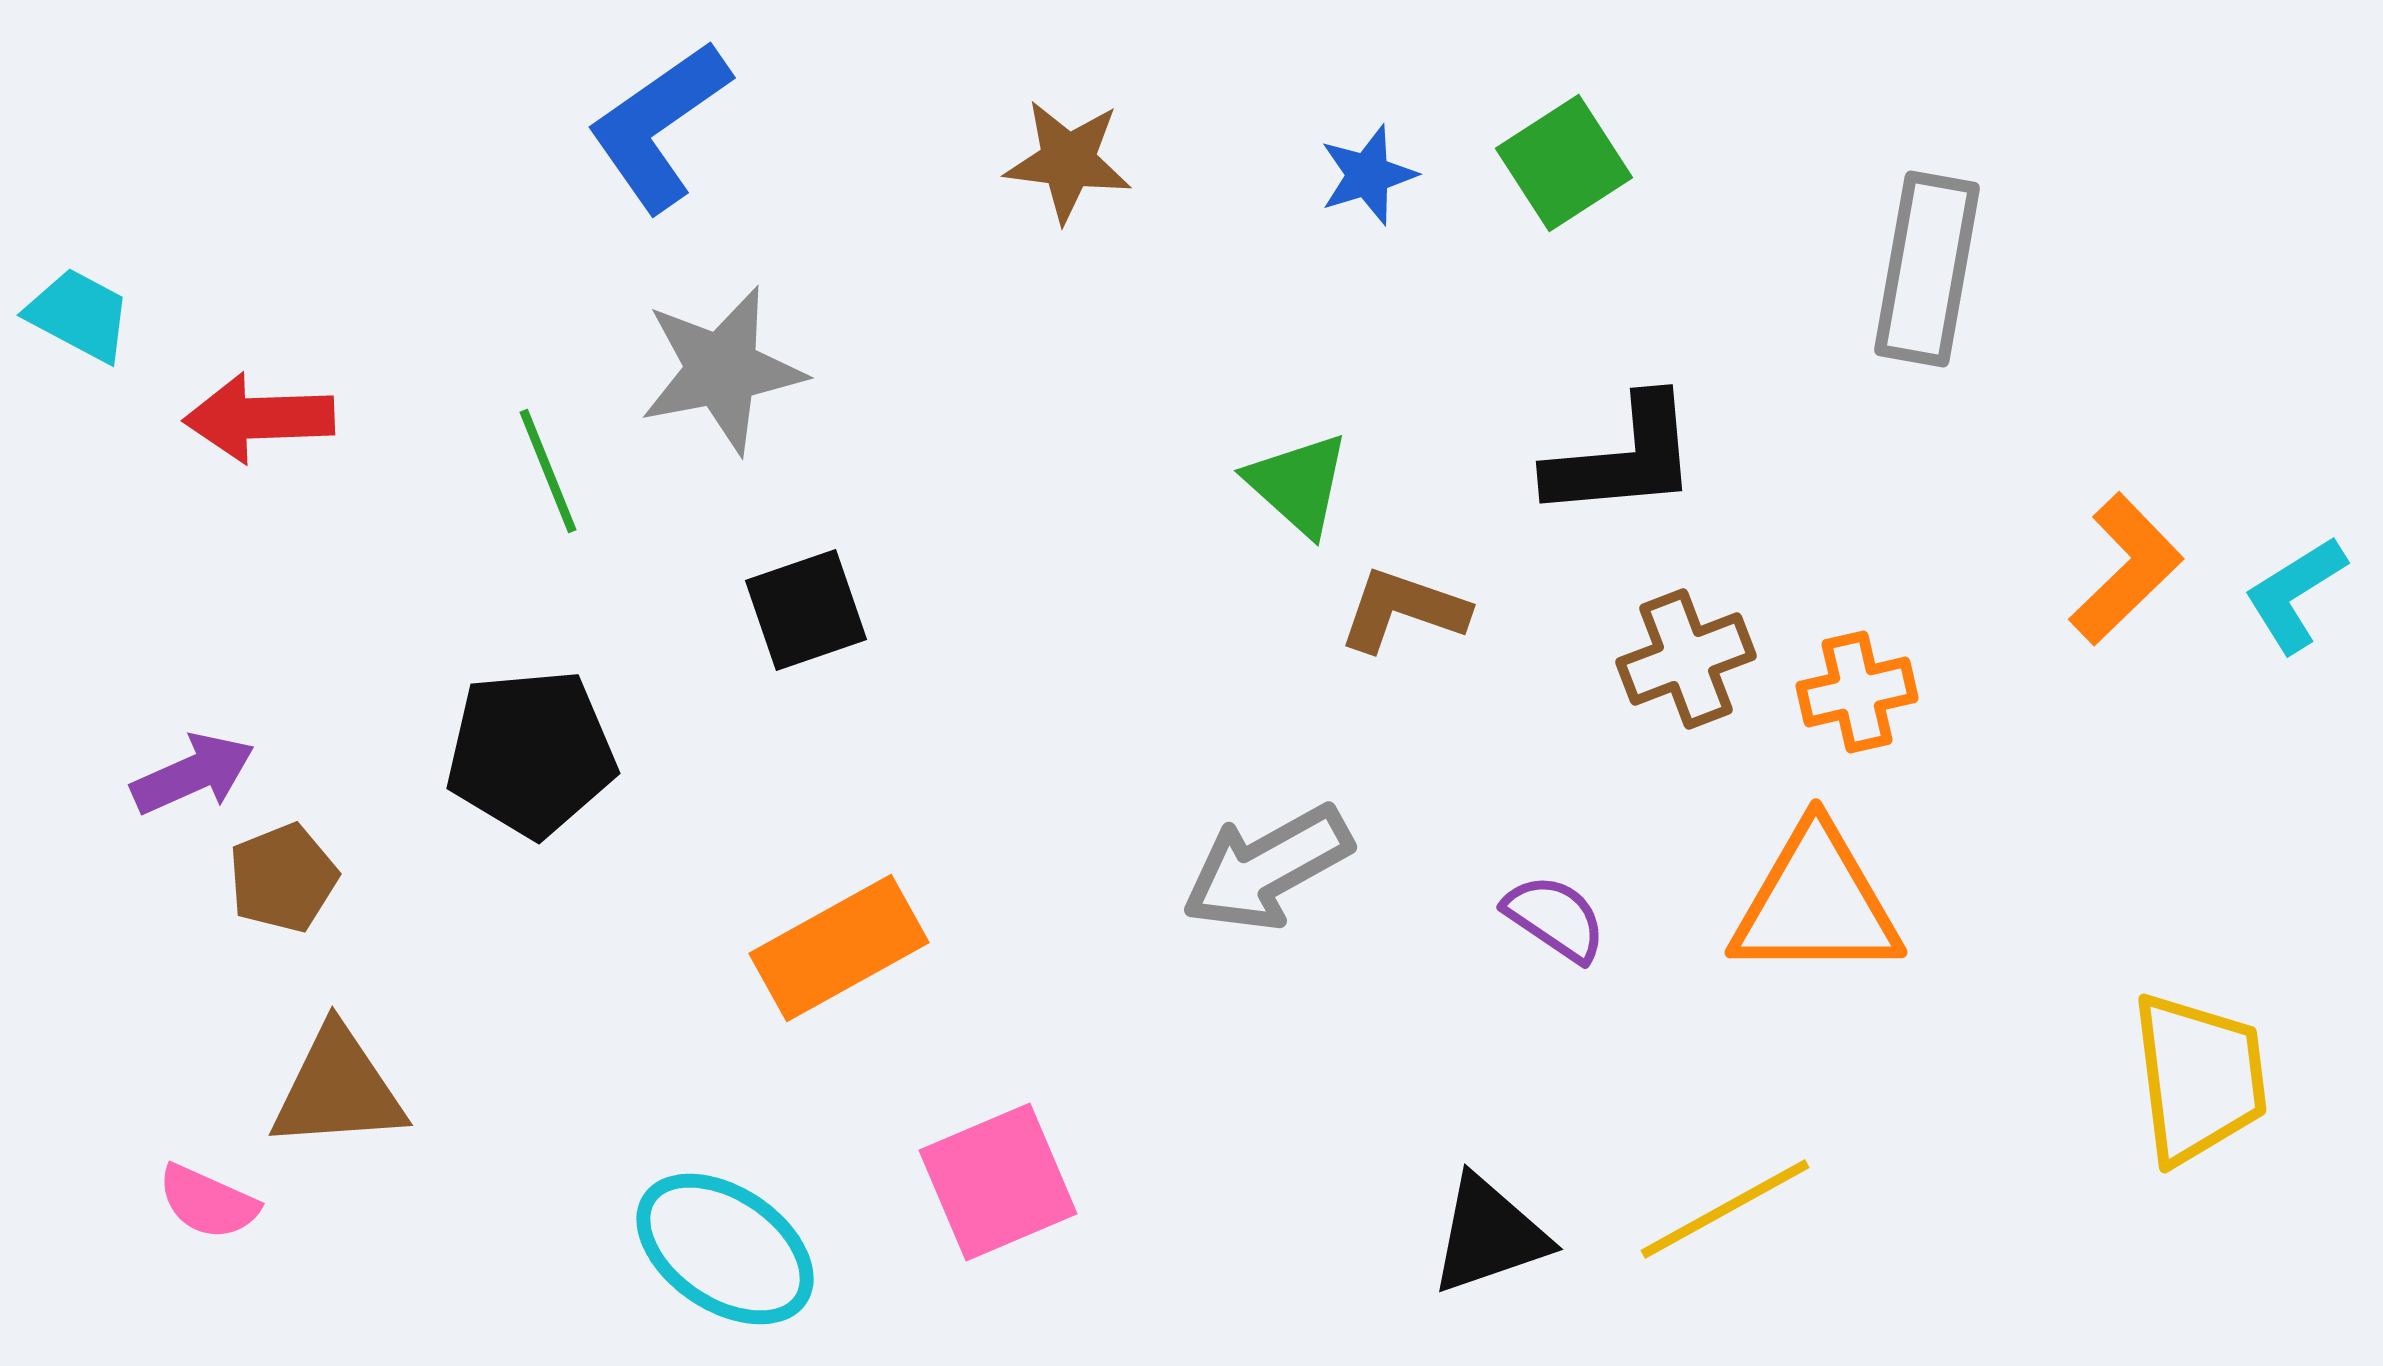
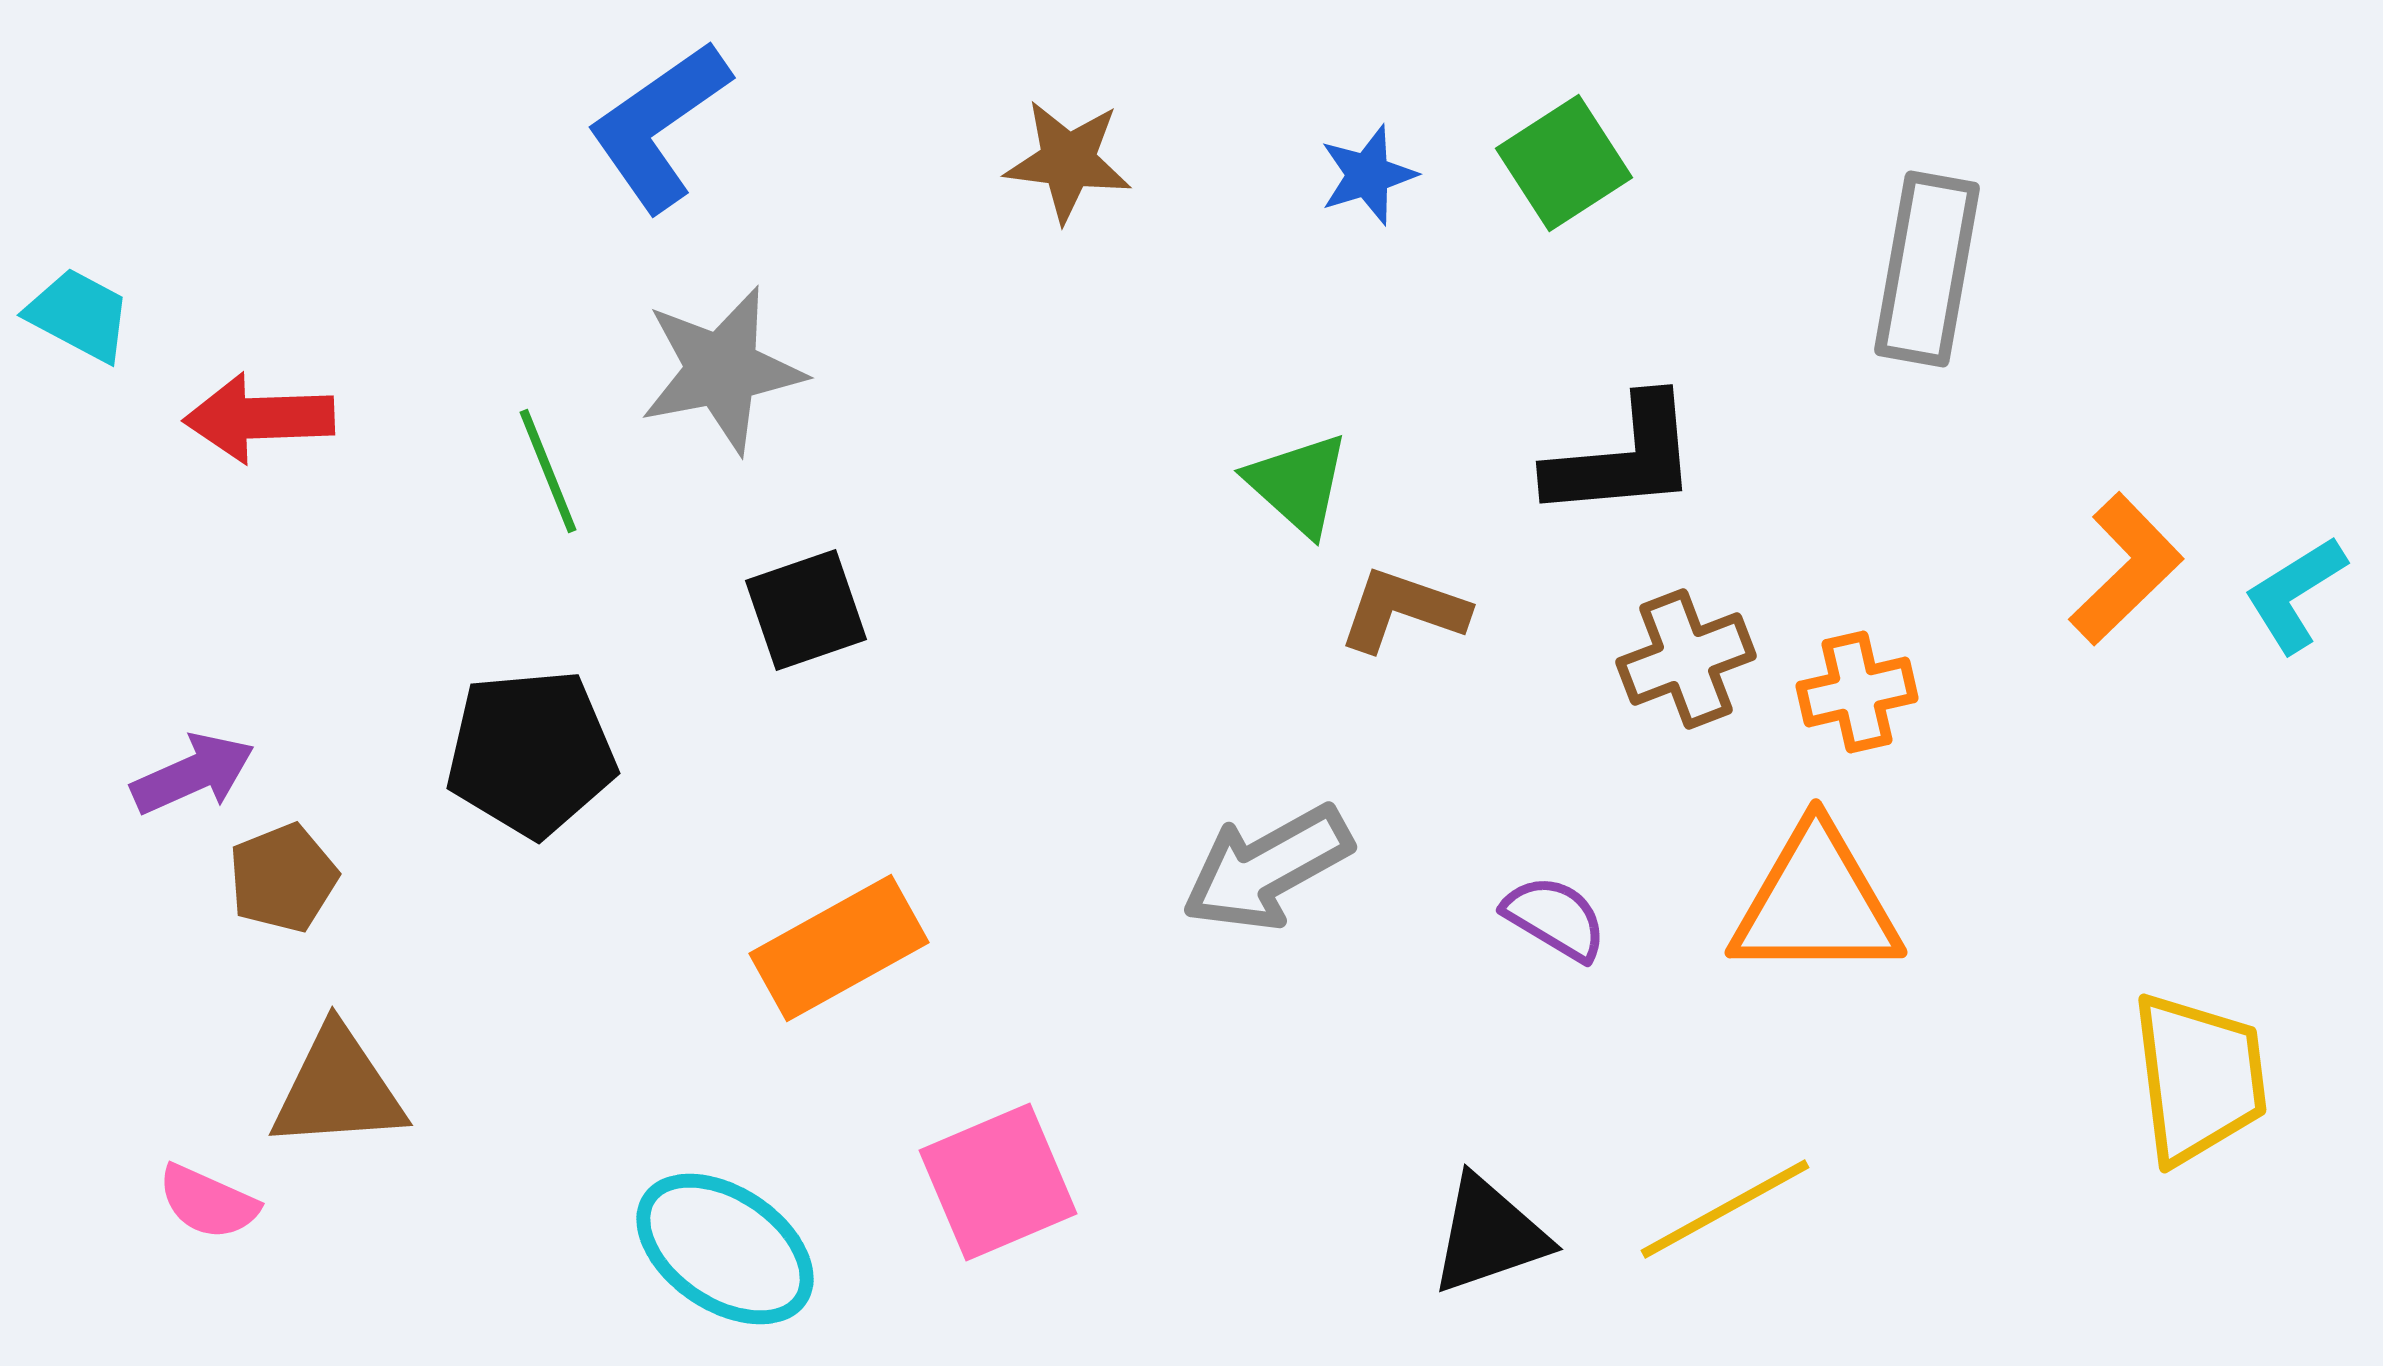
purple semicircle: rotated 3 degrees counterclockwise
